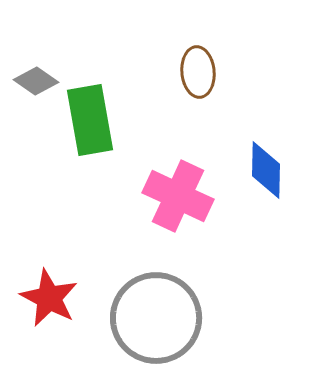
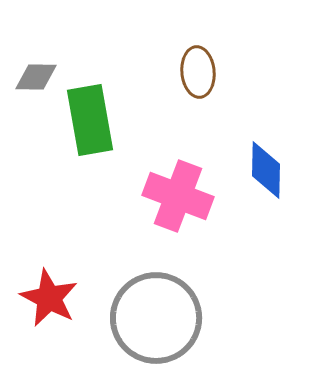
gray diamond: moved 4 px up; rotated 33 degrees counterclockwise
pink cross: rotated 4 degrees counterclockwise
